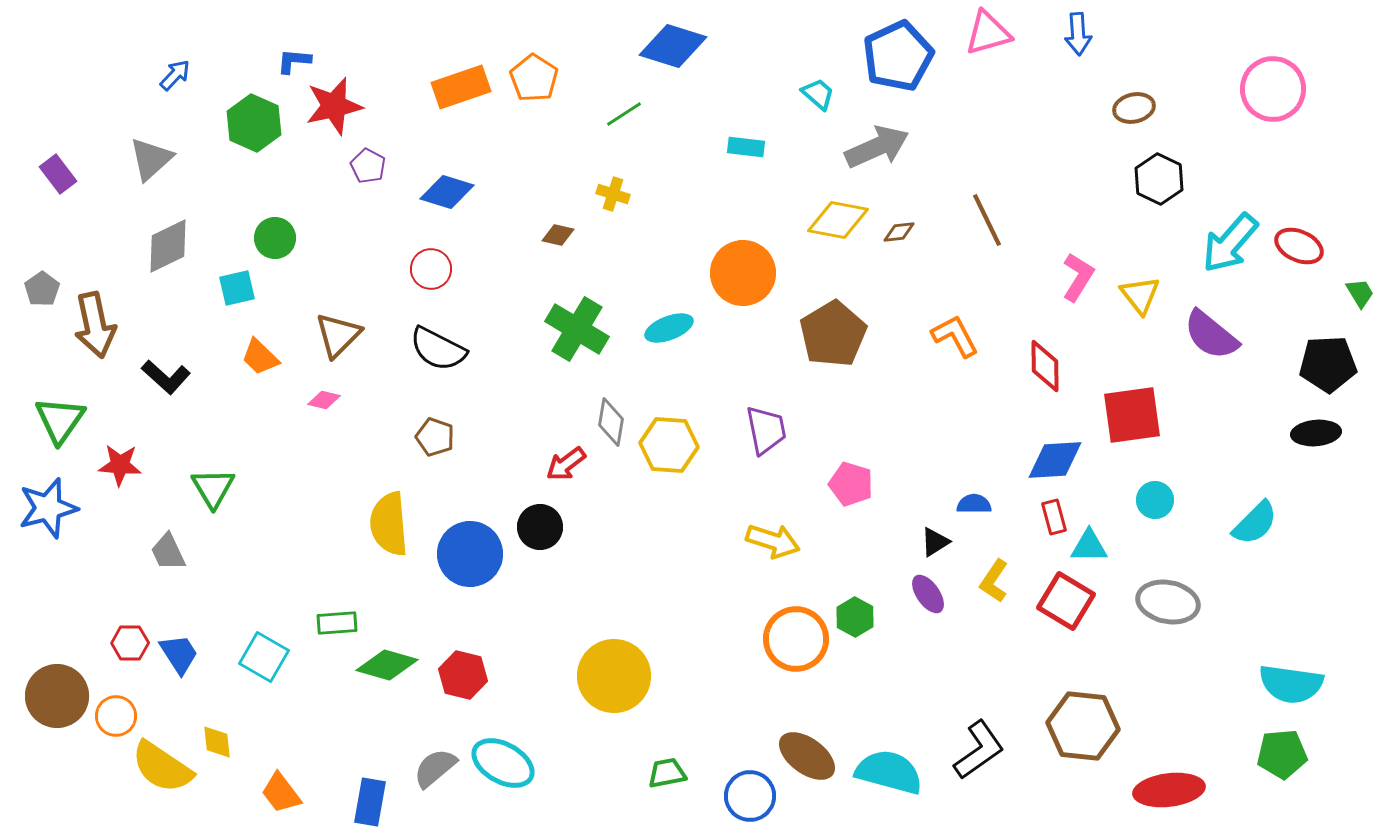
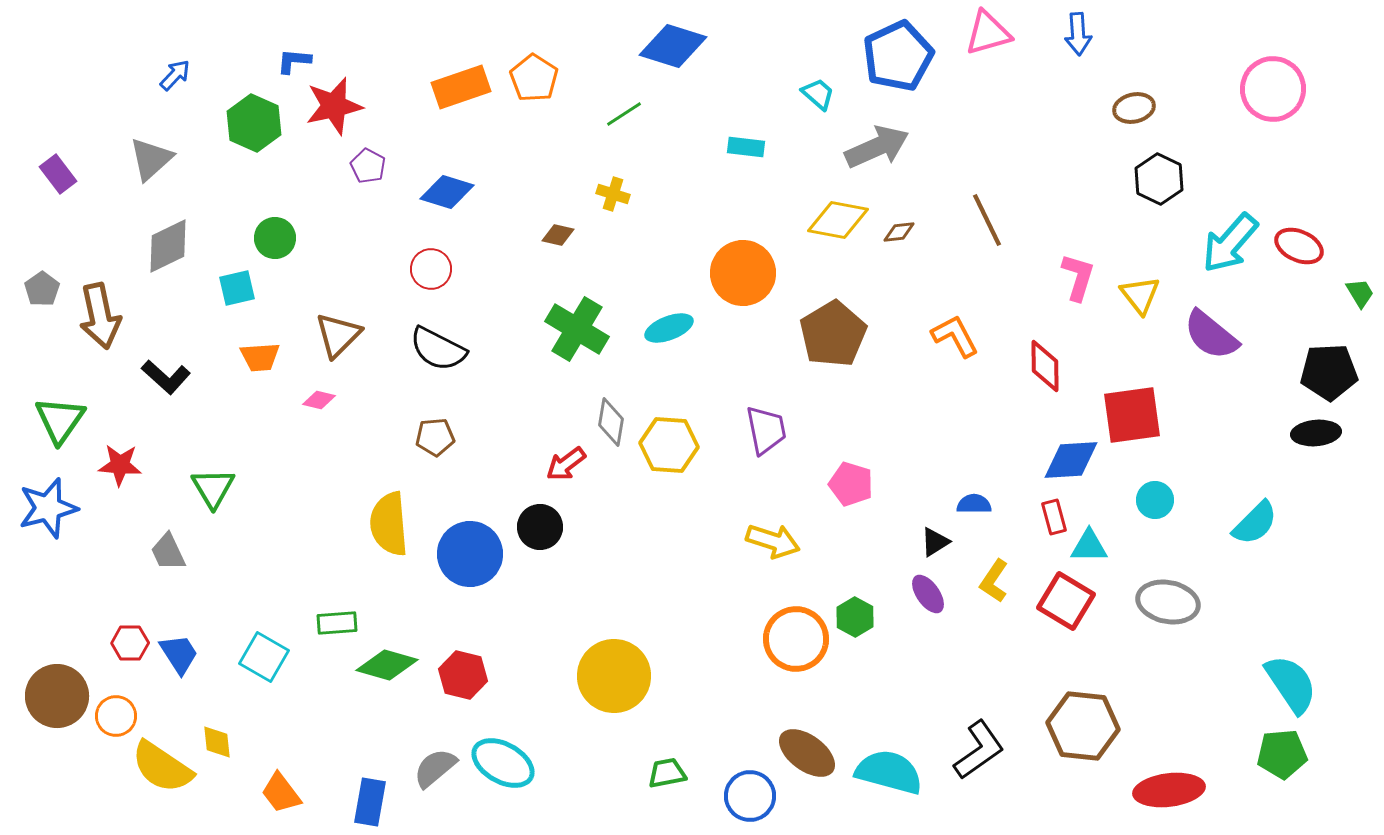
pink L-shape at (1078, 277): rotated 15 degrees counterclockwise
brown arrow at (95, 325): moved 5 px right, 9 px up
orange trapezoid at (260, 357): rotated 48 degrees counterclockwise
black pentagon at (1328, 364): moved 1 px right, 8 px down
pink diamond at (324, 400): moved 5 px left
brown pentagon at (435, 437): rotated 24 degrees counterclockwise
blue diamond at (1055, 460): moved 16 px right
cyan semicircle at (1291, 684): rotated 132 degrees counterclockwise
brown ellipse at (807, 756): moved 3 px up
